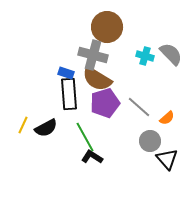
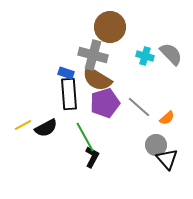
brown circle: moved 3 px right
yellow line: rotated 36 degrees clockwise
gray circle: moved 6 px right, 4 px down
black L-shape: rotated 85 degrees clockwise
